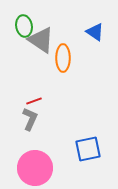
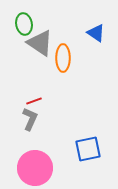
green ellipse: moved 2 px up
blue triangle: moved 1 px right, 1 px down
gray triangle: moved 1 px left, 3 px down
